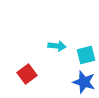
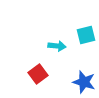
cyan square: moved 20 px up
red square: moved 11 px right
